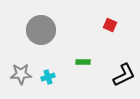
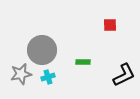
red square: rotated 24 degrees counterclockwise
gray circle: moved 1 px right, 20 px down
gray star: rotated 10 degrees counterclockwise
